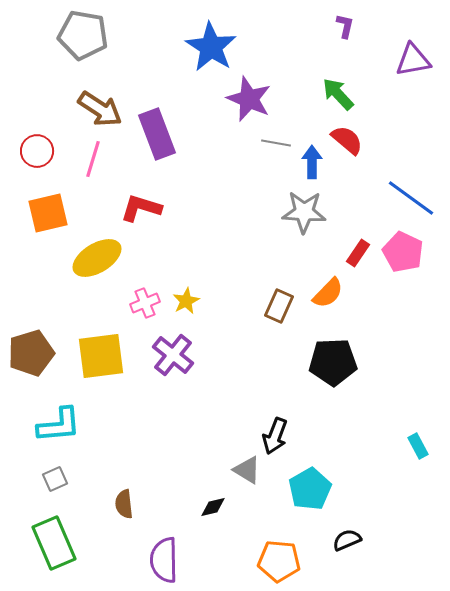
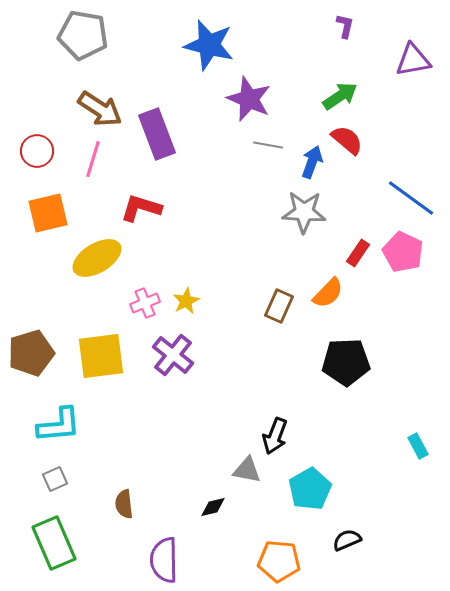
blue star: moved 2 px left, 2 px up; rotated 18 degrees counterclockwise
green arrow: moved 2 px right, 2 px down; rotated 99 degrees clockwise
gray line: moved 8 px left, 2 px down
blue arrow: rotated 20 degrees clockwise
black pentagon: moved 13 px right
gray triangle: rotated 20 degrees counterclockwise
